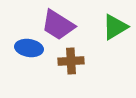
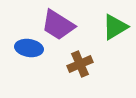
brown cross: moved 9 px right, 3 px down; rotated 20 degrees counterclockwise
